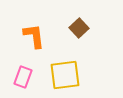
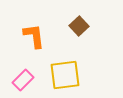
brown square: moved 2 px up
pink rectangle: moved 3 px down; rotated 25 degrees clockwise
